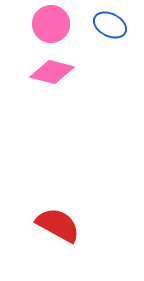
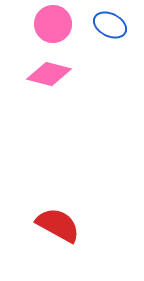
pink circle: moved 2 px right
pink diamond: moved 3 px left, 2 px down
